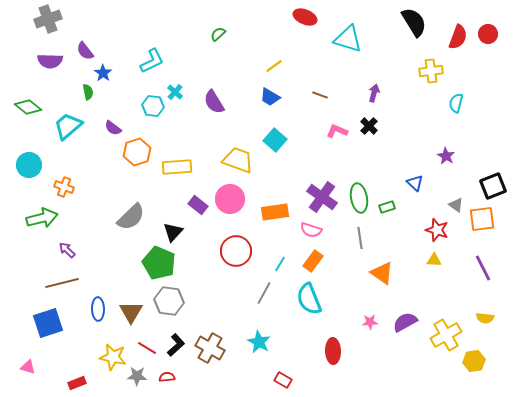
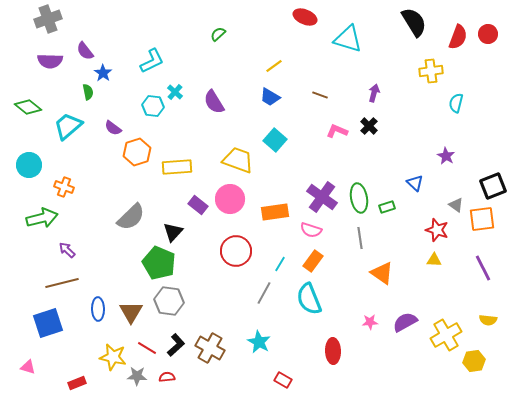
yellow semicircle at (485, 318): moved 3 px right, 2 px down
